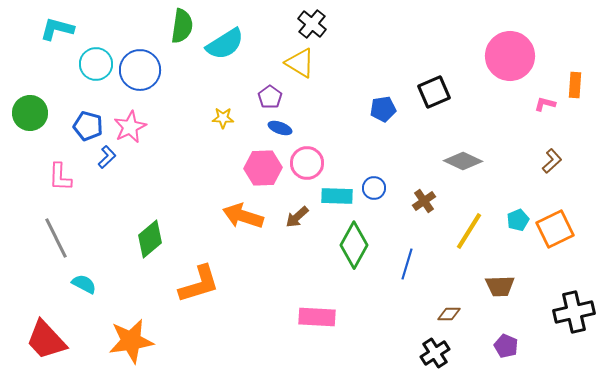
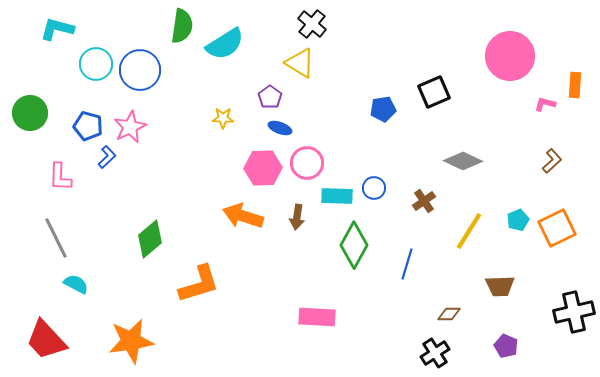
brown arrow at (297, 217): rotated 40 degrees counterclockwise
orange square at (555, 229): moved 2 px right, 1 px up
cyan semicircle at (84, 284): moved 8 px left
